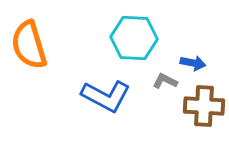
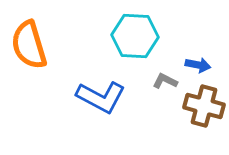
cyan hexagon: moved 1 px right, 2 px up
blue arrow: moved 5 px right, 2 px down
blue L-shape: moved 5 px left, 1 px down
brown cross: rotated 12 degrees clockwise
